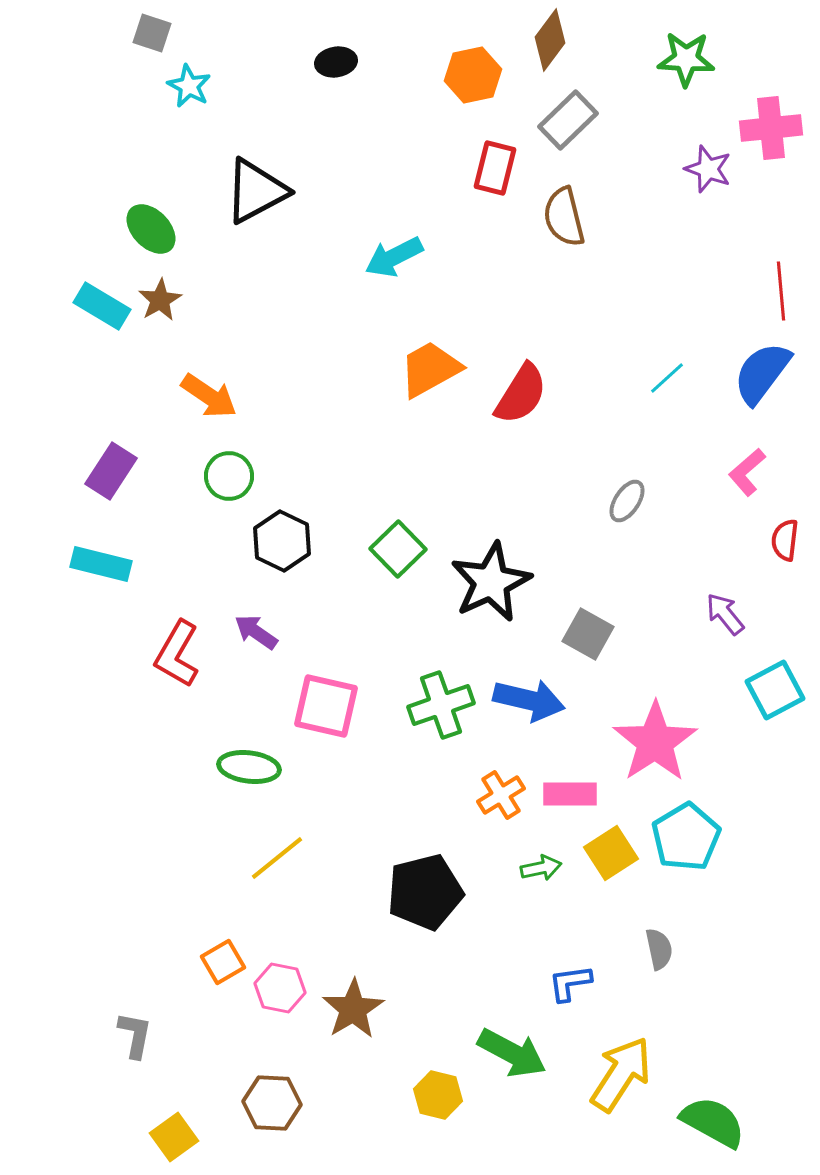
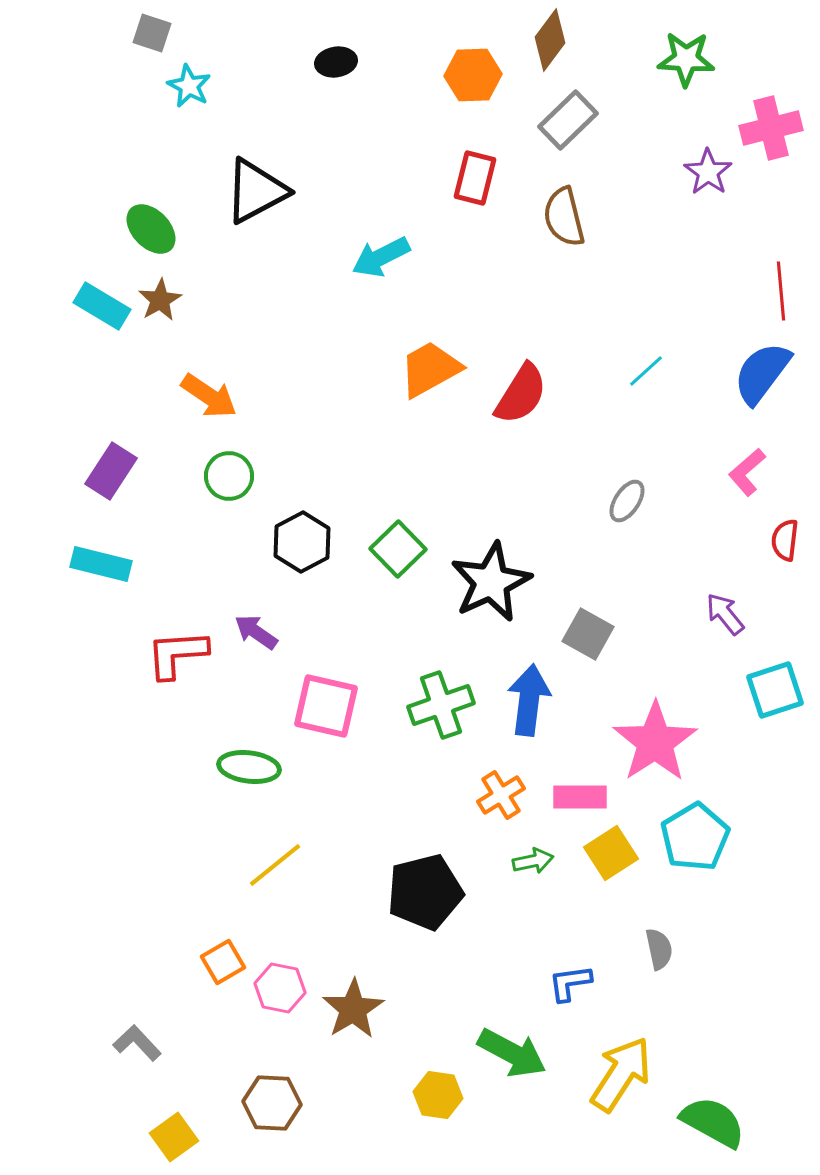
orange hexagon at (473, 75): rotated 10 degrees clockwise
pink cross at (771, 128): rotated 8 degrees counterclockwise
red rectangle at (495, 168): moved 20 px left, 10 px down
purple star at (708, 169): moved 3 px down; rotated 15 degrees clockwise
cyan arrow at (394, 257): moved 13 px left
cyan line at (667, 378): moved 21 px left, 7 px up
black hexagon at (282, 541): moved 20 px right, 1 px down; rotated 6 degrees clockwise
red L-shape at (177, 654): rotated 56 degrees clockwise
cyan square at (775, 690): rotated 10 degrees clockwise
blue arrow at (529, 700): rotated 96 degrees counterclockwise
pink rectangle at (570, 794): moved 10 px right, 3 px down
cyan pentagon at (686, 837): moved 9 px right
yellow line at (277, 858): moved 2 px left, 7 px down
green arrow at (541, 868): moved 8 px left, 7 px up
gray L-shape at (135, 1035): moved 2 px right, 8 px down; rotated 54 degrees counterclockwise
yellow hexagon at (438, 1095): rotated 6 degrees counterclockwise
